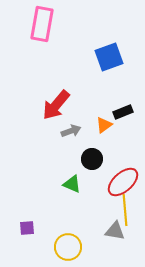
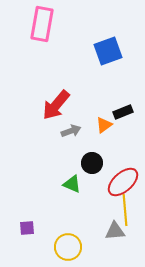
blue square: moved 1 px left, 6 px up
black circle: moved 4 px down
gray triangle: rotated 15 degrees counterclockwise
